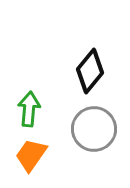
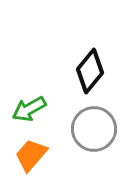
green arrow: rotated 124 degrees counterclockwise
orange trapezoid: rotated 6 degrees clockwise
